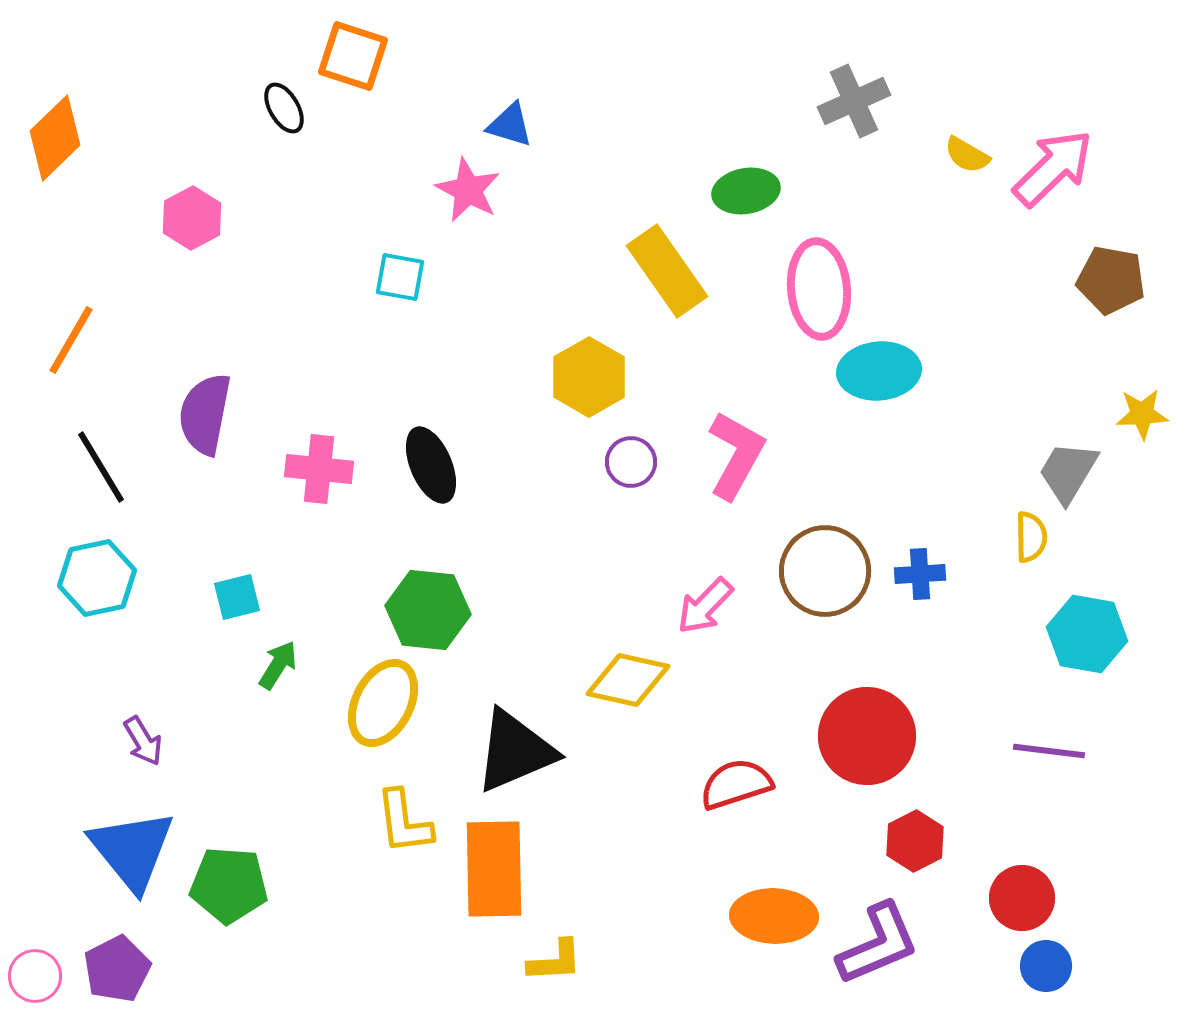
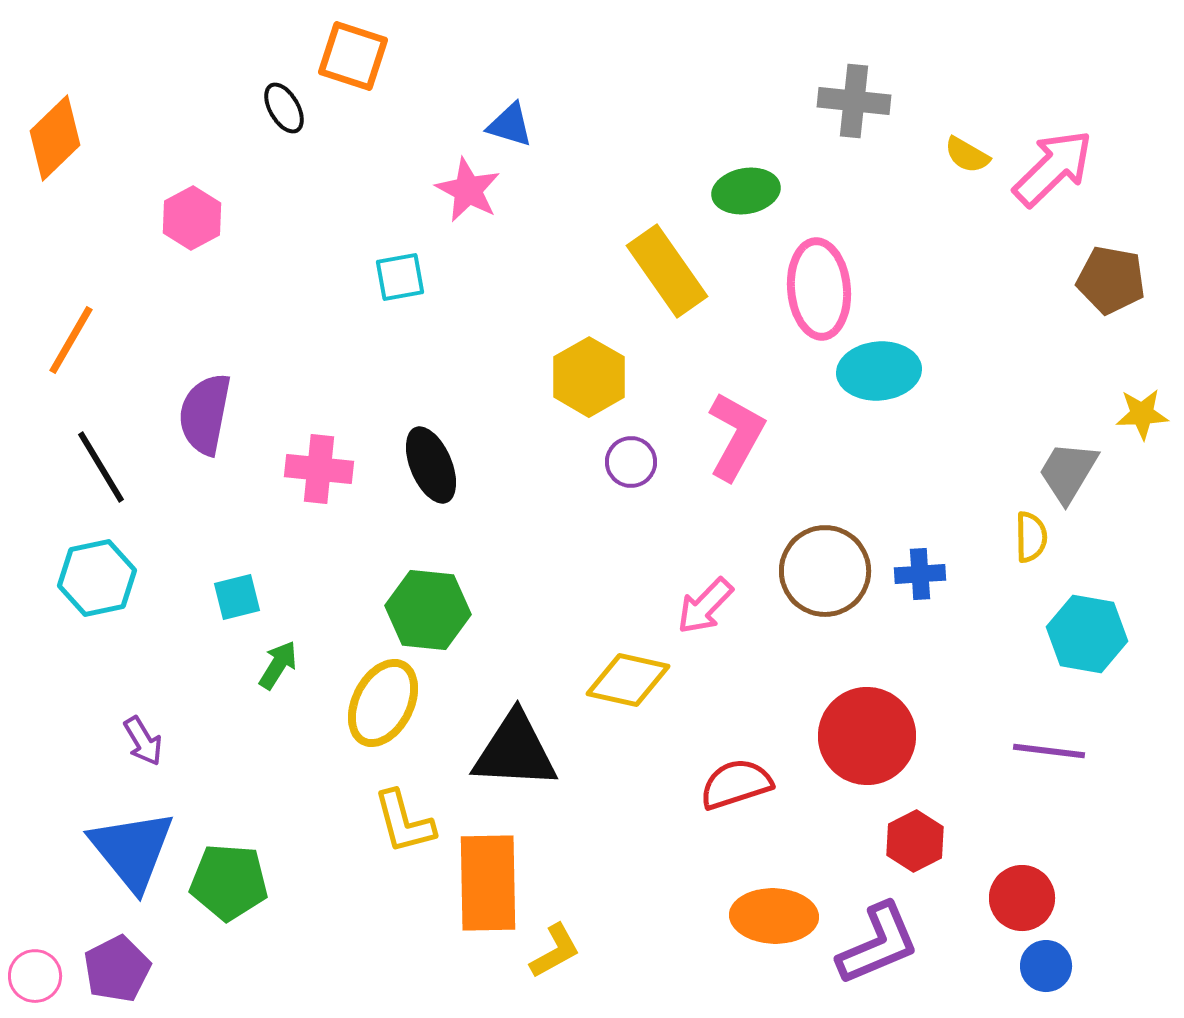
gray cross at (854, 101): rotated 30 degrees clockwise
cyan square at (400, 277): rotated 20 degrees counterclockwise
pink L-shape at (736, 455): moved 19 px up
black triangle at (515, 751): rotated 26 degrees clockwise
yellow L-shape at (404, 822): rotated 8 degrees counterclockwise
orange rectangle at (494, 869): moved 6 px left, 14 px down
green pentagon at (229, 885): moved 3 px up
yellow L-shape at (555, 961): moved 10 px up; rotated 26 degrees counterclockwise
